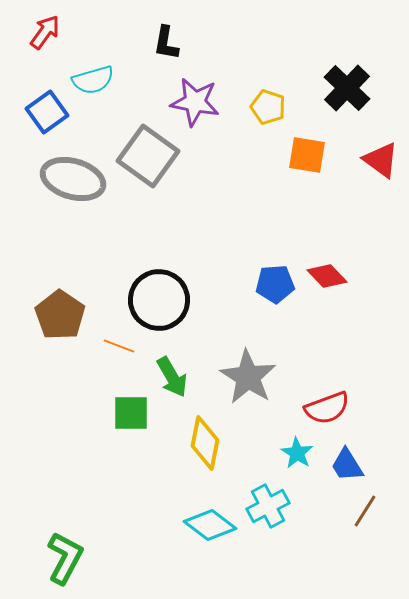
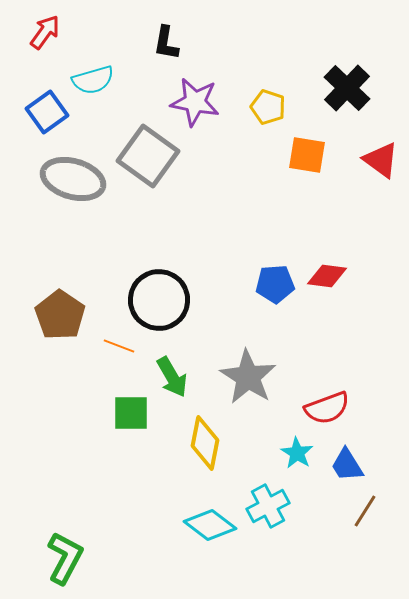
red diamond: rotated 39 degrees counterclockwise
